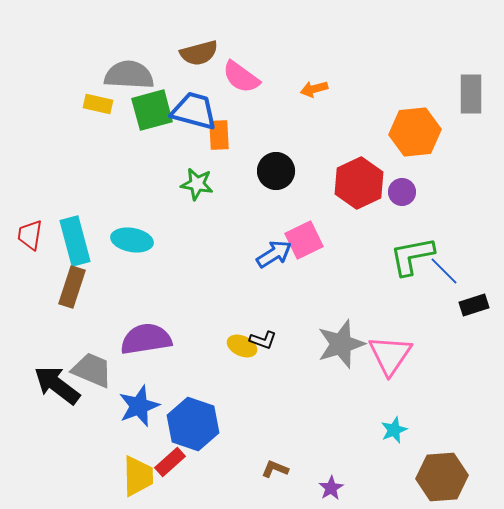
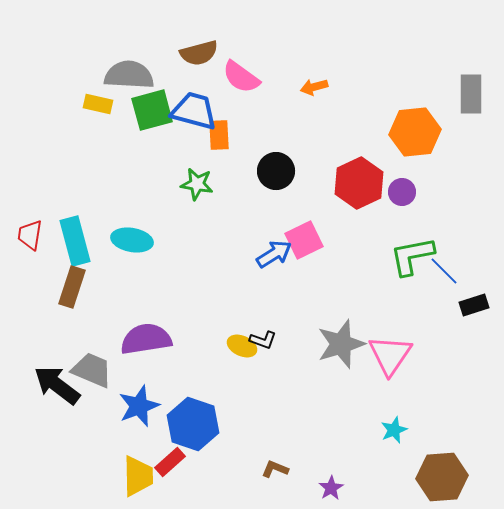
orange arrow: moved 2 px up
